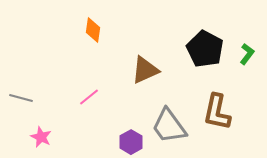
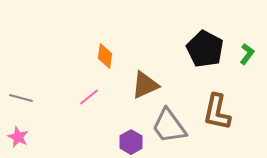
orange diamond: moved 12 px right, 26 px down
brown triangle: moved 15 px down
pink star: moved 23 px left
